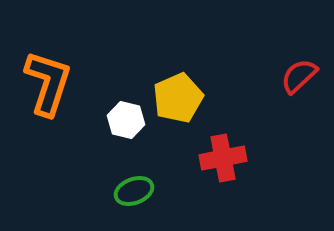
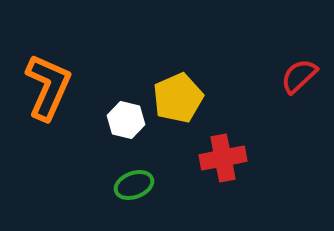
orange L-shape: moved 4 px down; rotated 6 degrees clockwise
green ellipse: moved 6 px up
